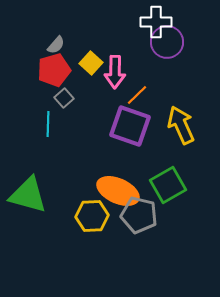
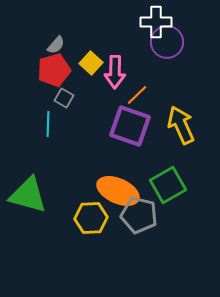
gray square: rotated 18 degrees counterclockwise
yellow hexagon: moved 1 px left, 2 px down
